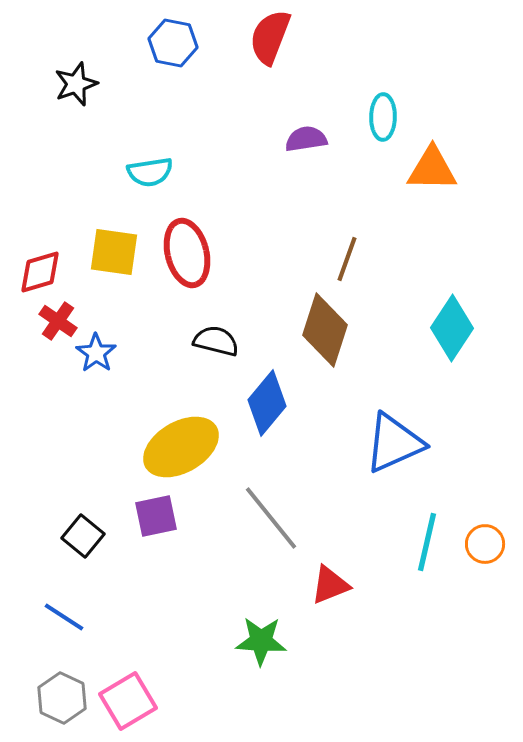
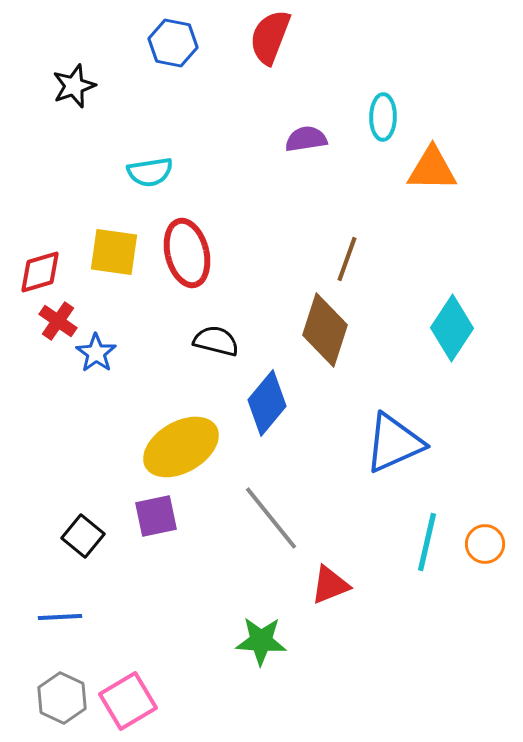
black star: moved 2 px left, 2 px down
blue line: moved 4 px left; rotated 36 degrees counterclockwise
